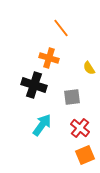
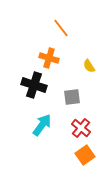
yellow semicircle: moved 2 px up
red cross: moved 1 px right
orange square: rotated 12 degrees counterclockwise
